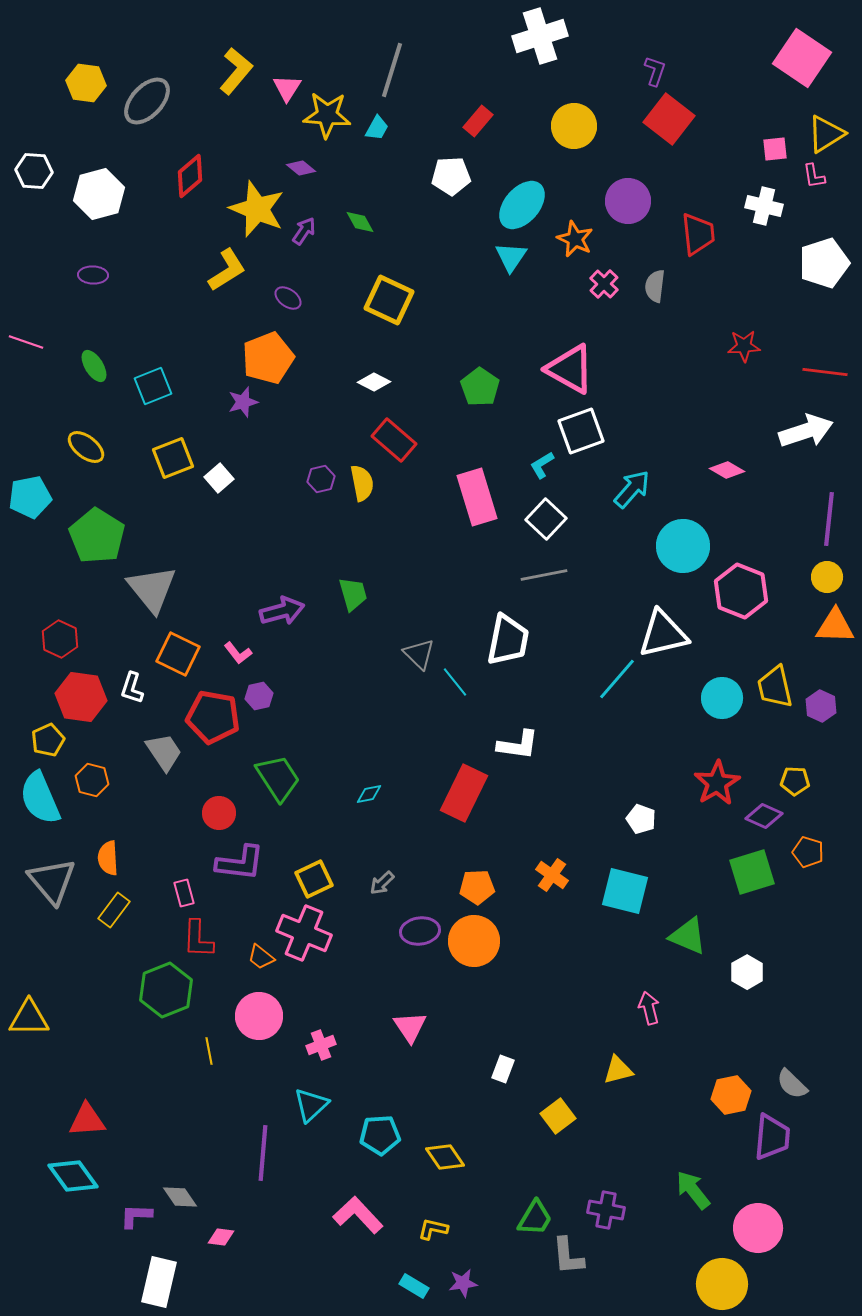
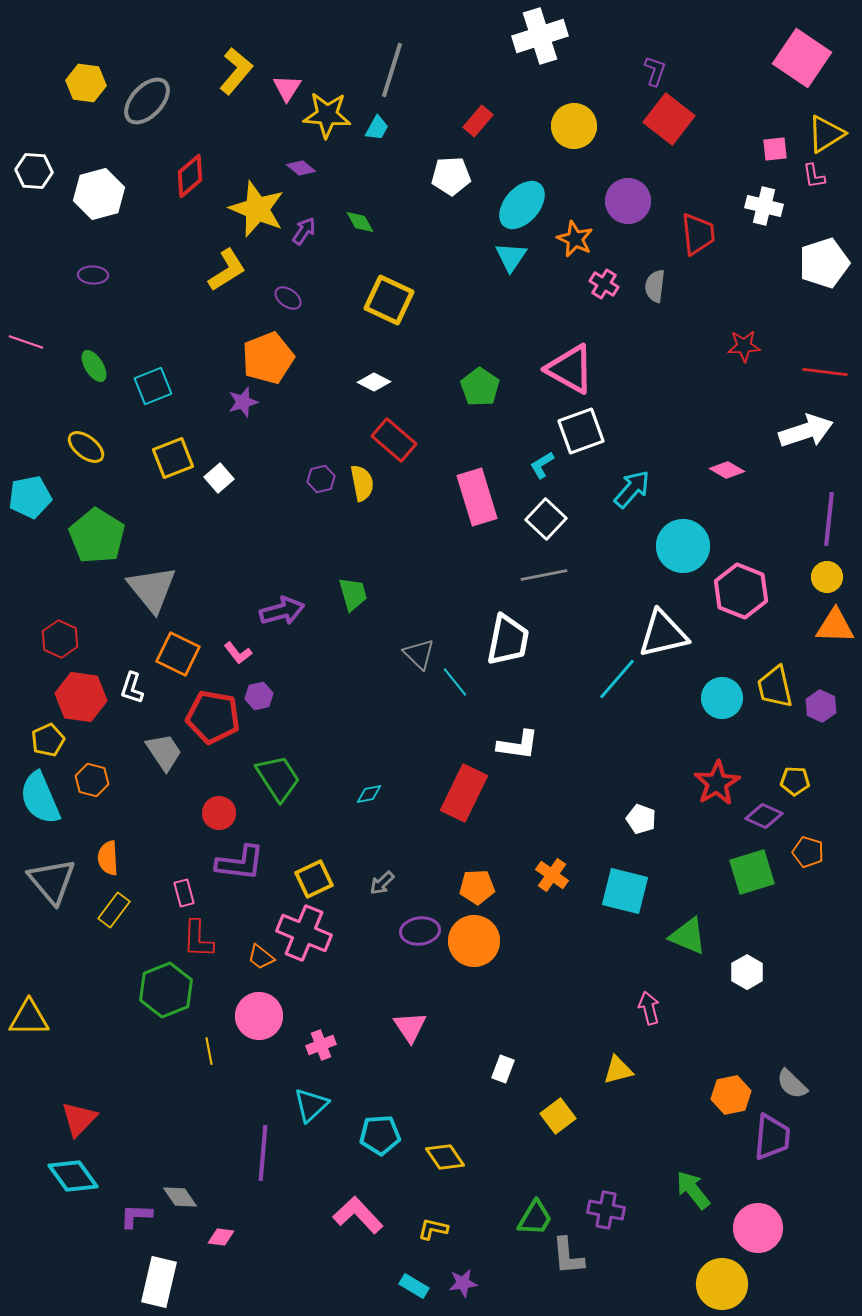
pink cross at (604, 284): rotated 12 degrees counterclockwise
red triangle at (87, 1120): moved 8 px left, 1 px up; rotated 42 degrees counterclockwise
